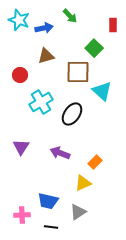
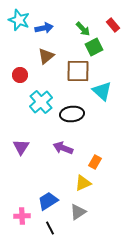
green arrow: moved 13 px right, 13 px down
red rectangle: rotated 40 degrees counterclockwise
green square: moved 1 px up; rotated 18 degrees clockwise
brown triangle: rotated 24 degrees counterclockwise
brown square: moved 1 px up
cyan cross: rotated 10 degrees counterclockwise
black ellipse: rotated 50 degrees clockwise
purple arrow: moved 3 px right, 5 px up
orange rectangle: rotated 16 degrees counterclockwise
blue trapezoid: rotated 135 degrees clockwise
pink cross: moved 1 px down
black line: moved 1 px left, 1 px down; rotated 56 degrees clockwise
